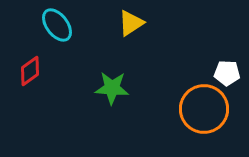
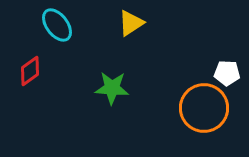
orange circle: moved 1 px up
